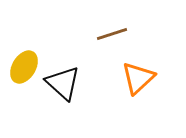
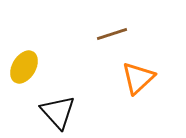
black triangle: moved 5 px left, 29 px down; rotated 6 degrees clockwise
